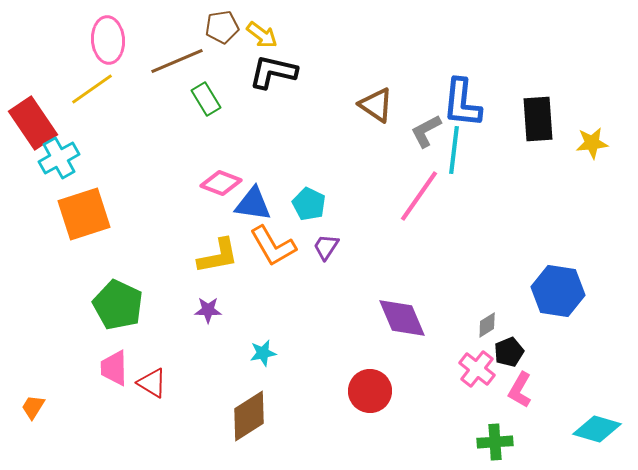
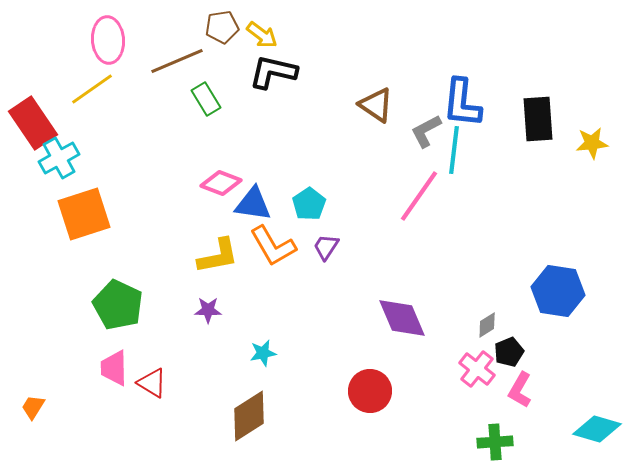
cyan pentagon: rotated 12 degrees clockwise
